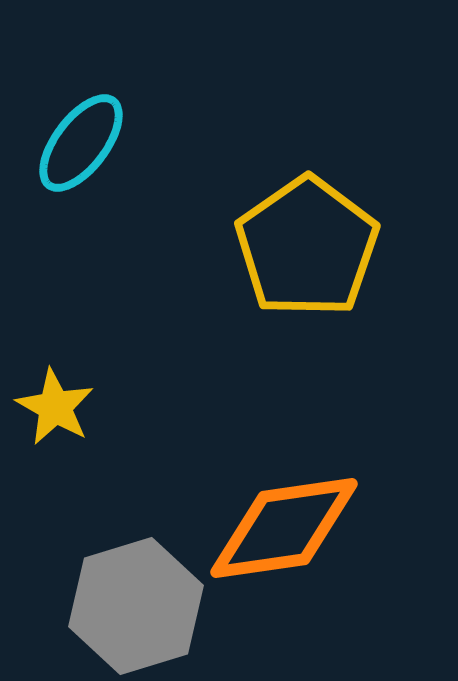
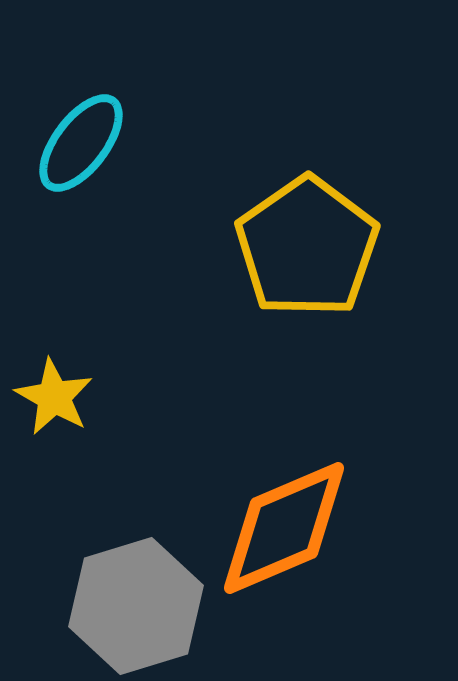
yellow star: moved 1 px left, 10 px up
orange diamond: rotated 15 degrees counterclockwise
